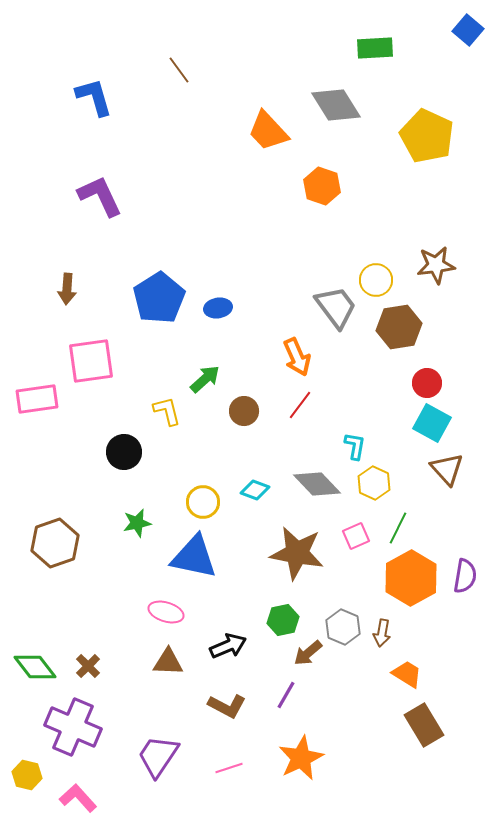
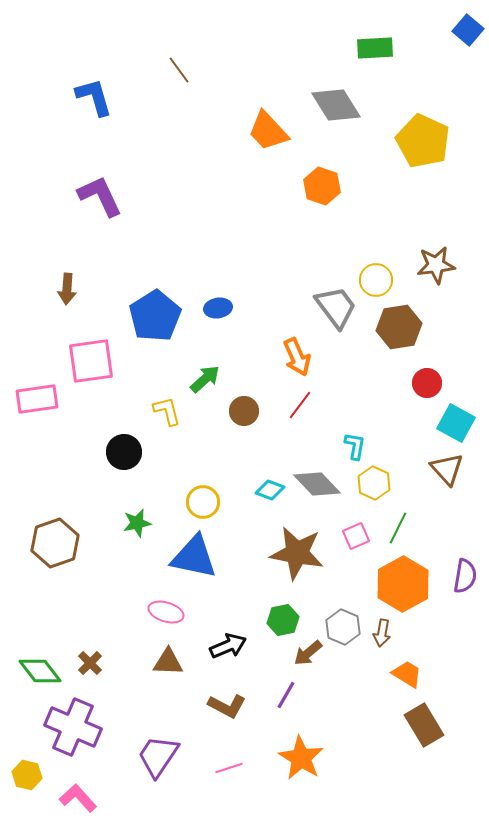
yellow pentagon at (427, 136): moved 4 px left, 5 px down
blue pentagon at (159, 298): moved 4 px left, 18 px down
cyan square at (432, 423): moved 24 px right
cyan diamond at (255, 490): moved 15 px right
orange hexagon at (411, 578): moved 8 px left, 6 px down
brown cross at (88, 666): moved 2 px right, 3 px up
green diamond at (35, 667): moved 5 px right, 4 px down
orange star at (301, 758): rotated 15 degrees counterclockwise
